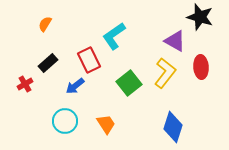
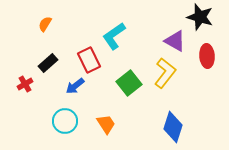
red ellipse: moved 6 px right, 11 px up
